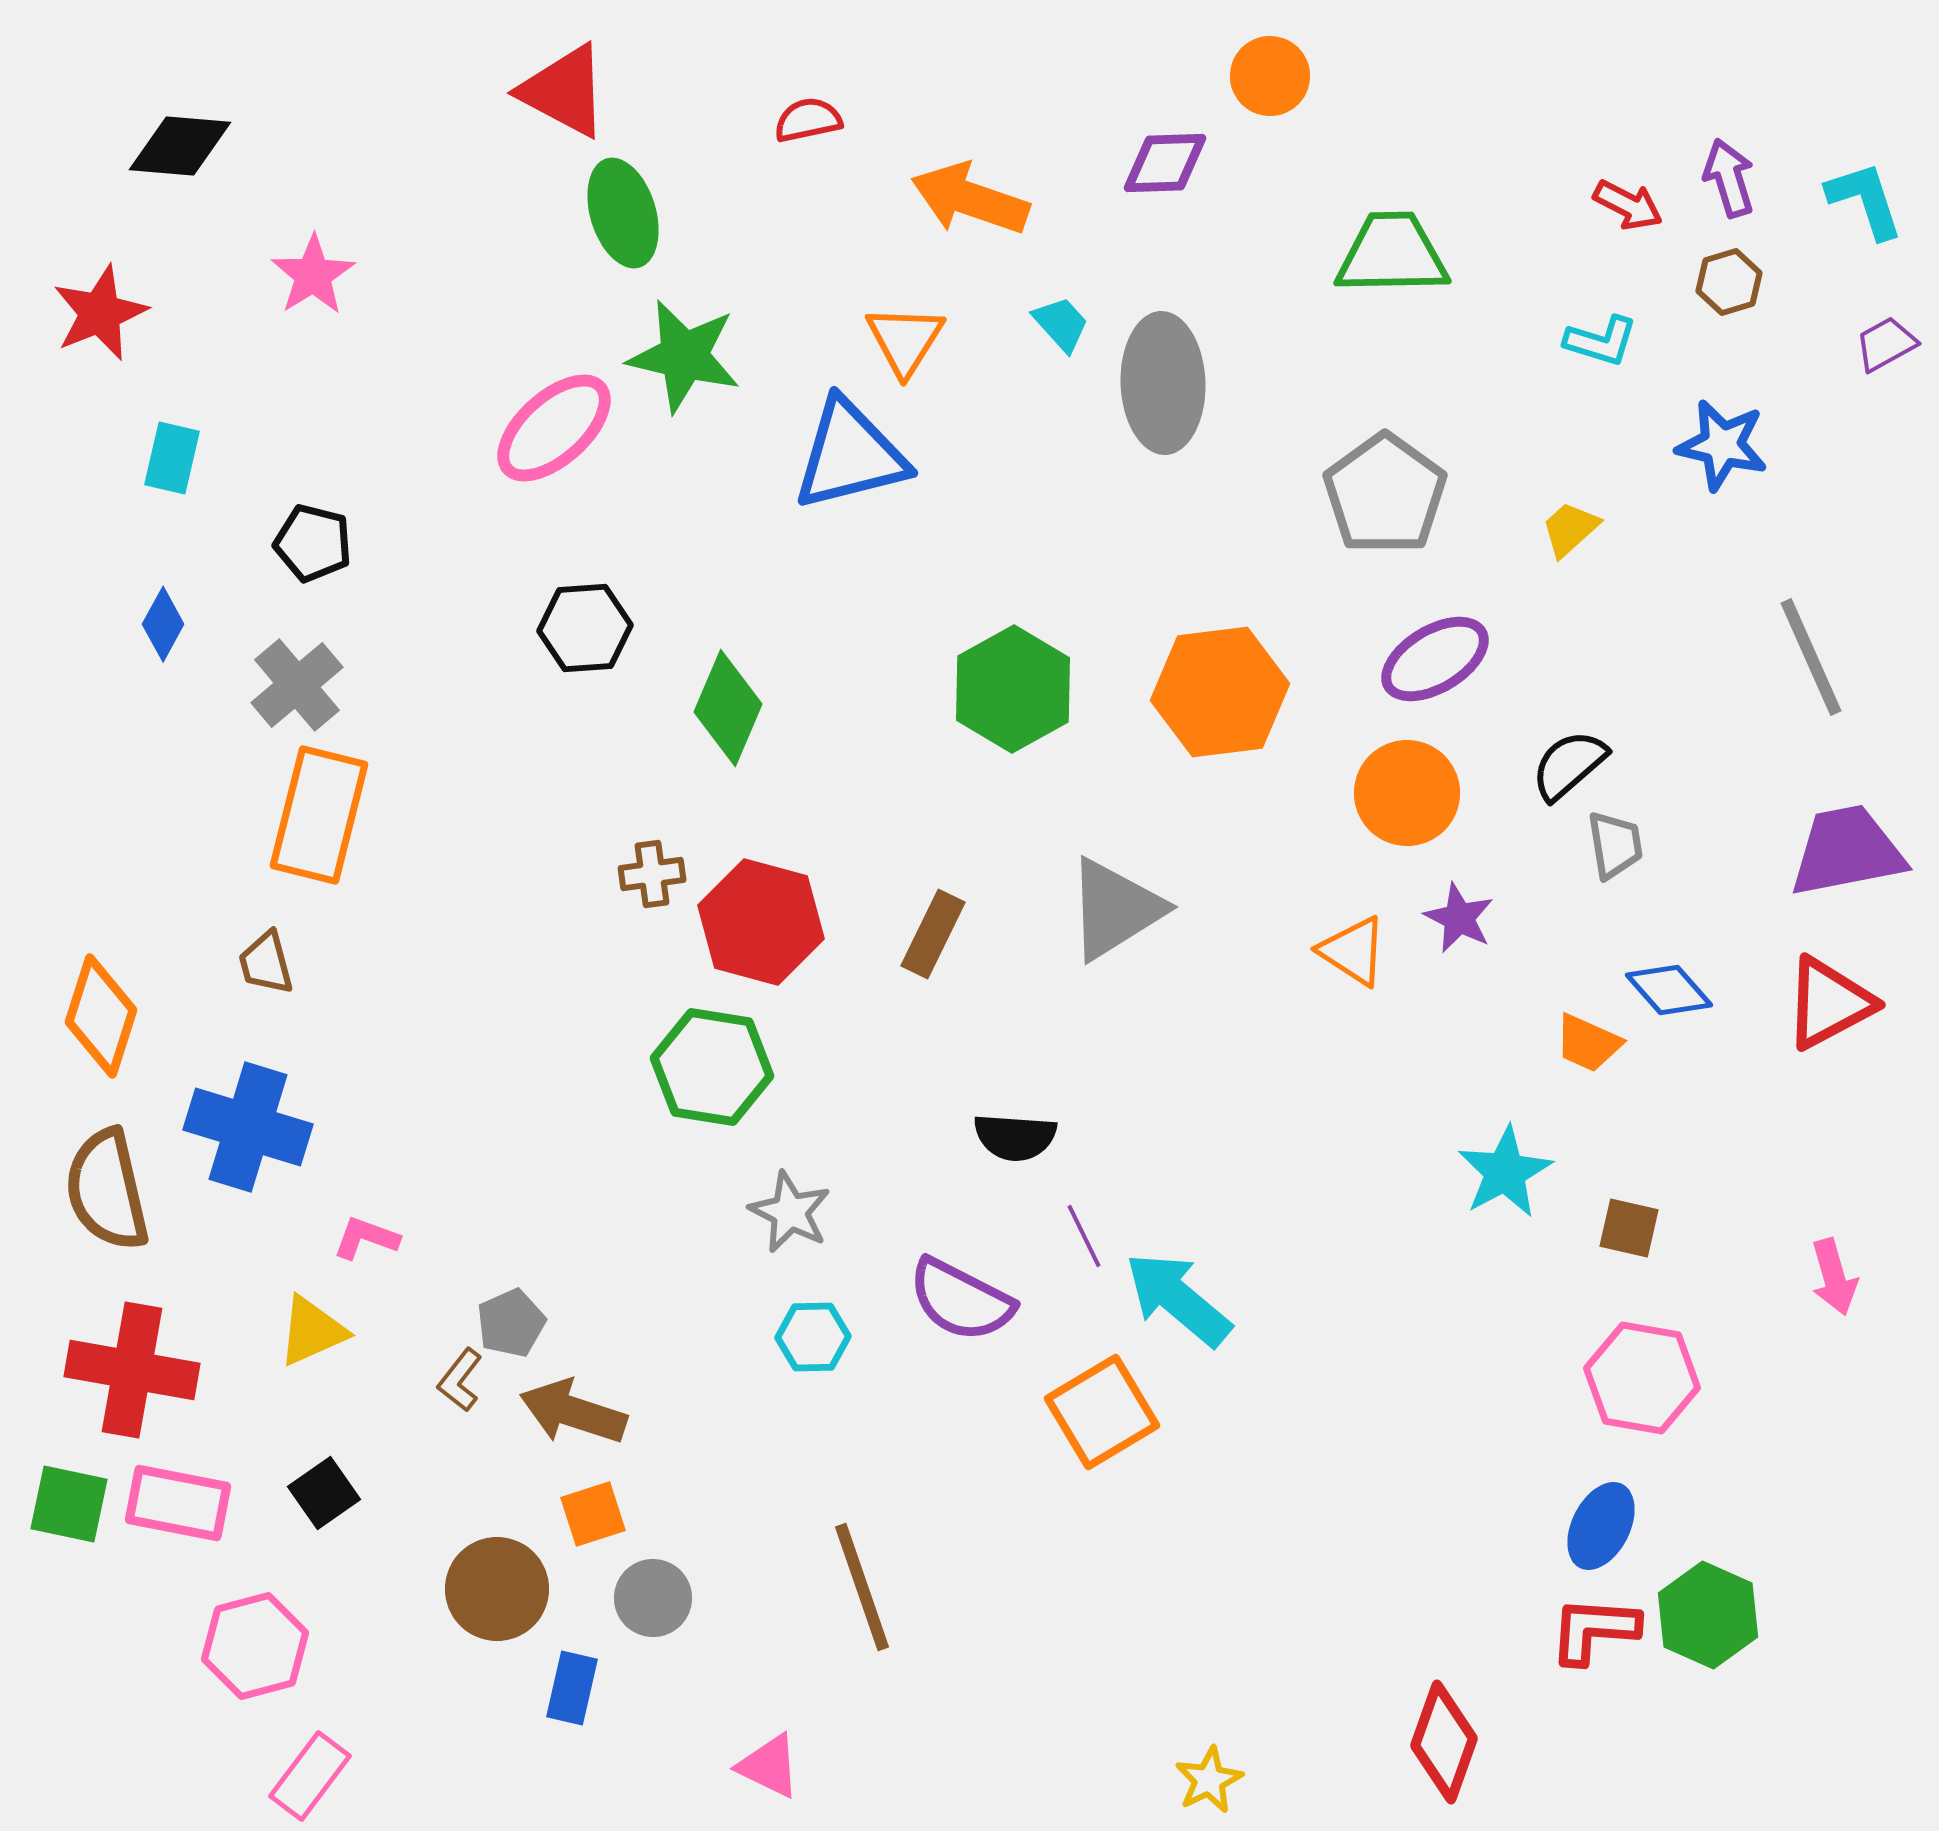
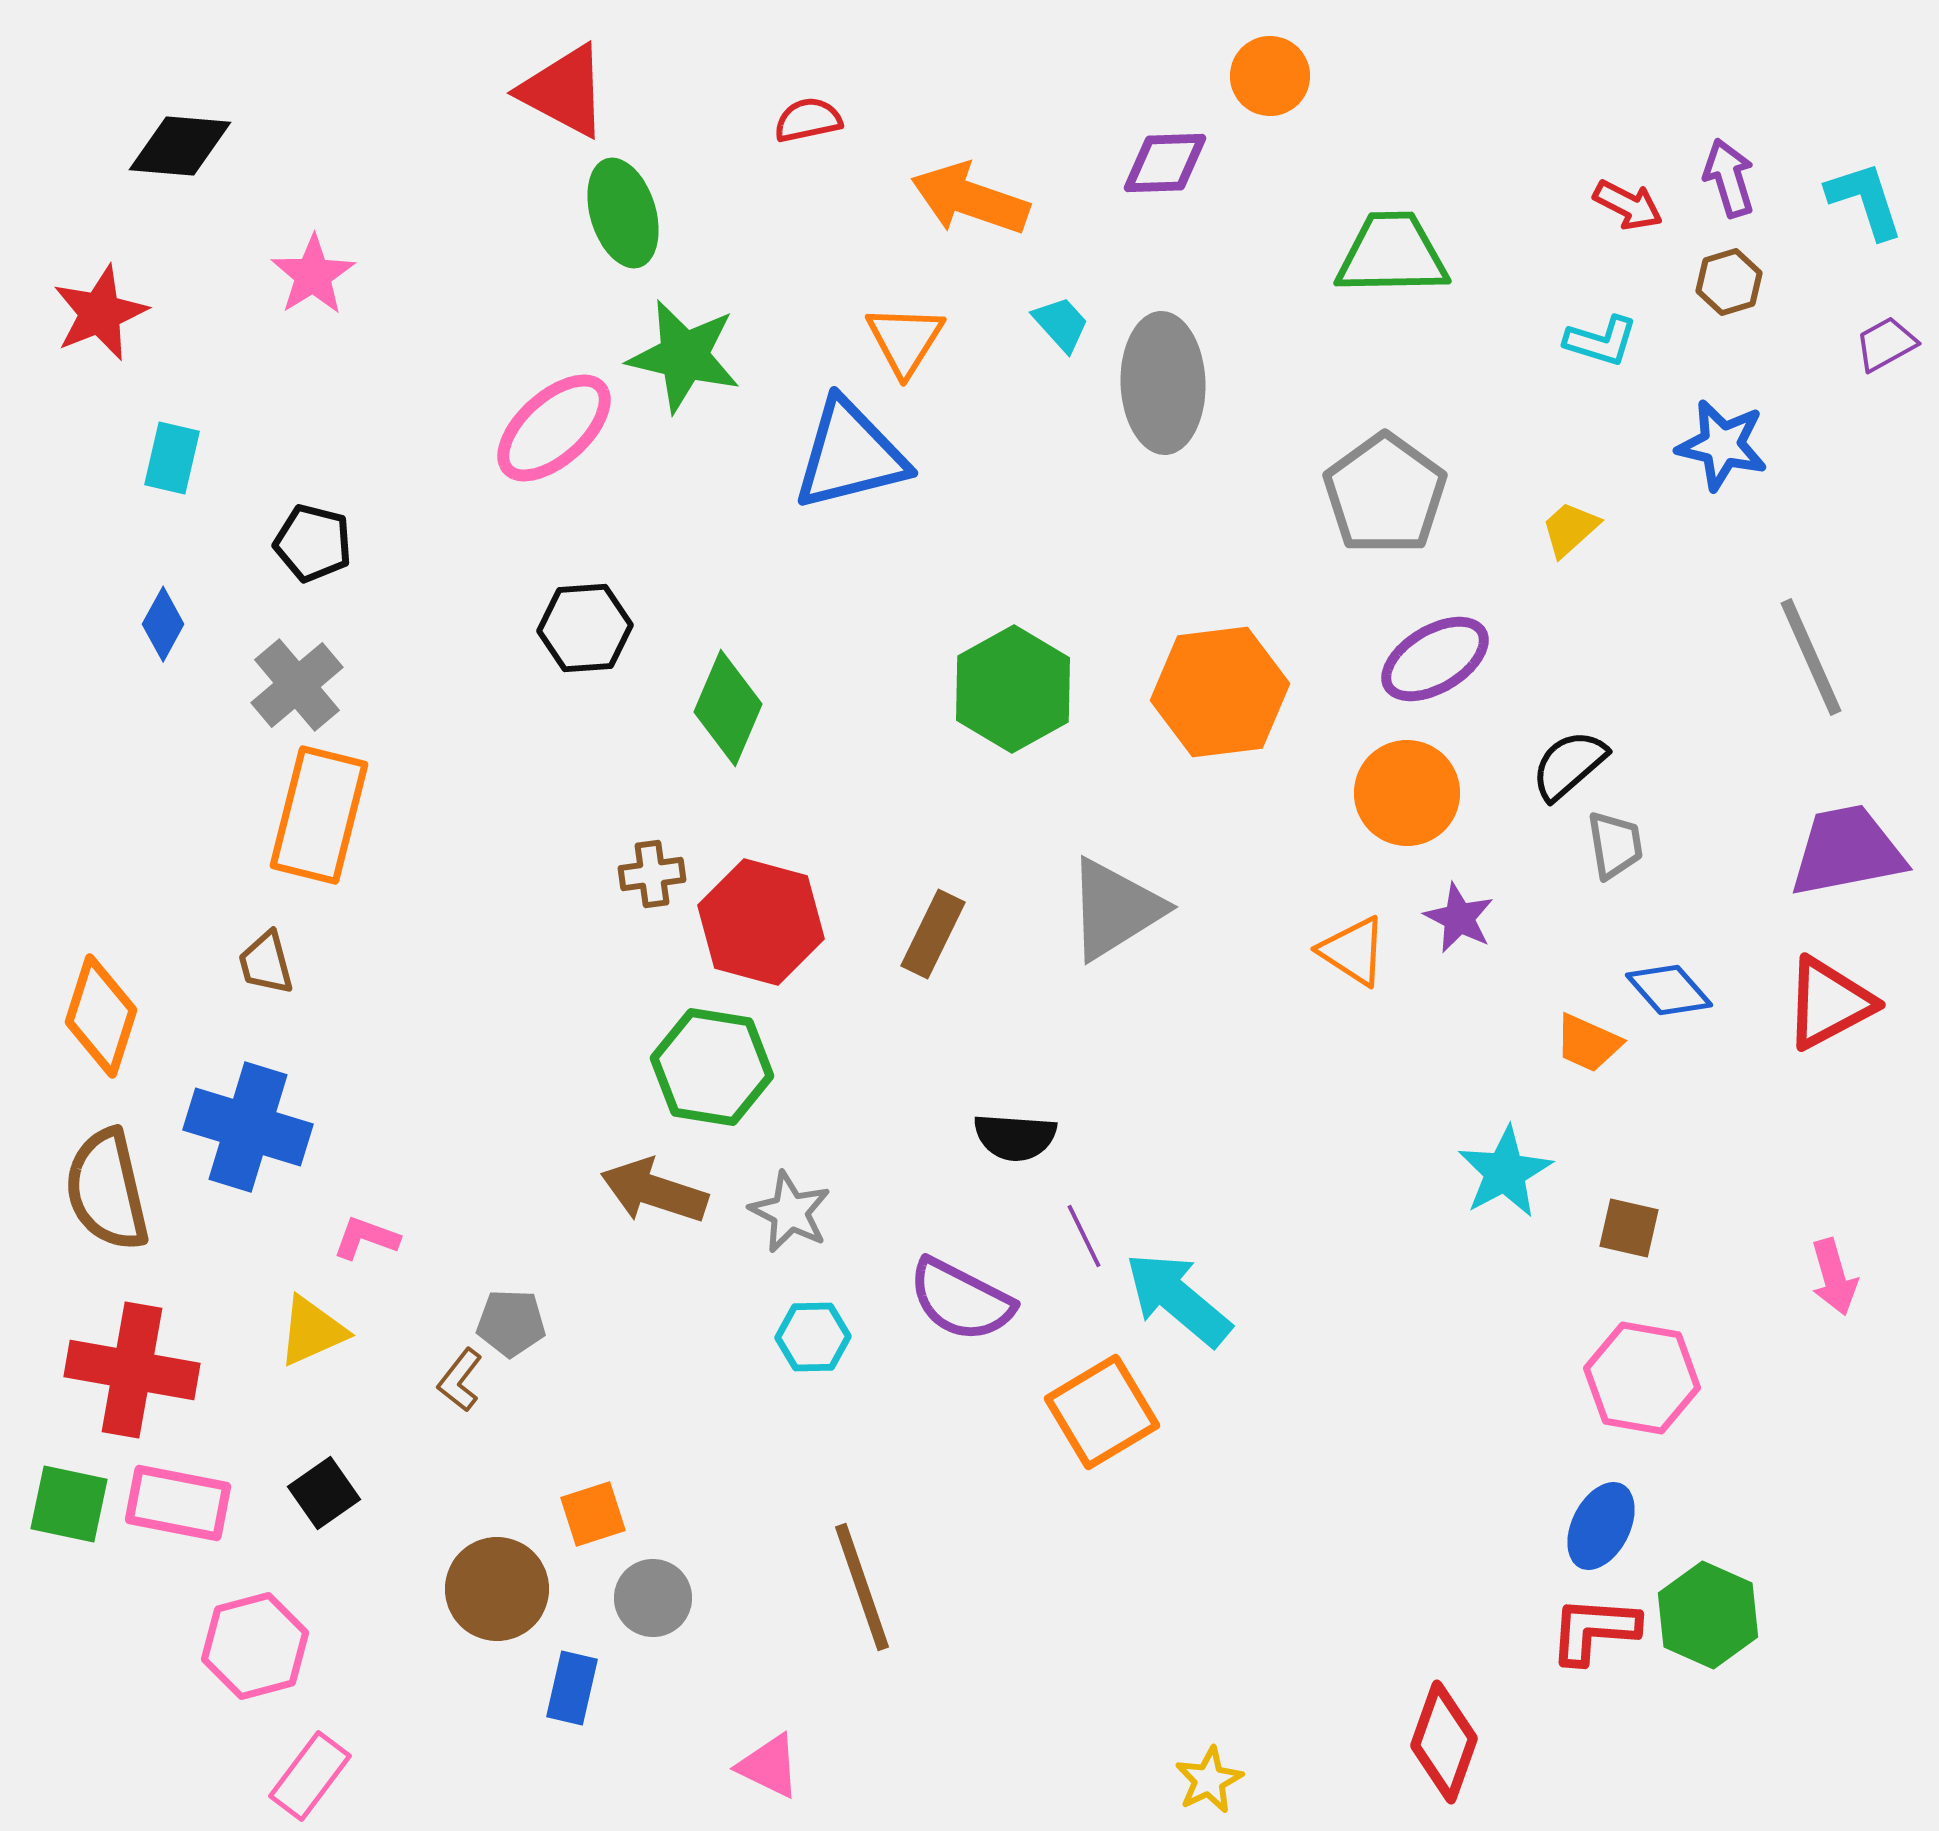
gray pentagon at (511, 1323): rotated 26 degrees clockwise
brown arrow at (573, 1412): moved 81 px right, 221 px up
